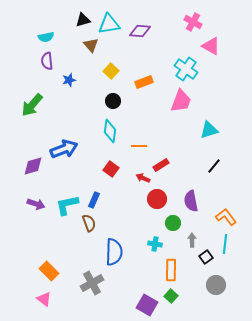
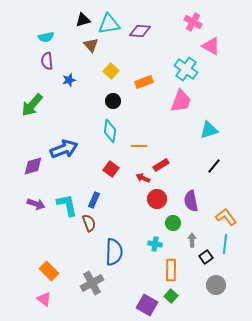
cyan L-shape at (67, 205): rotated 90 degrees clockwise
